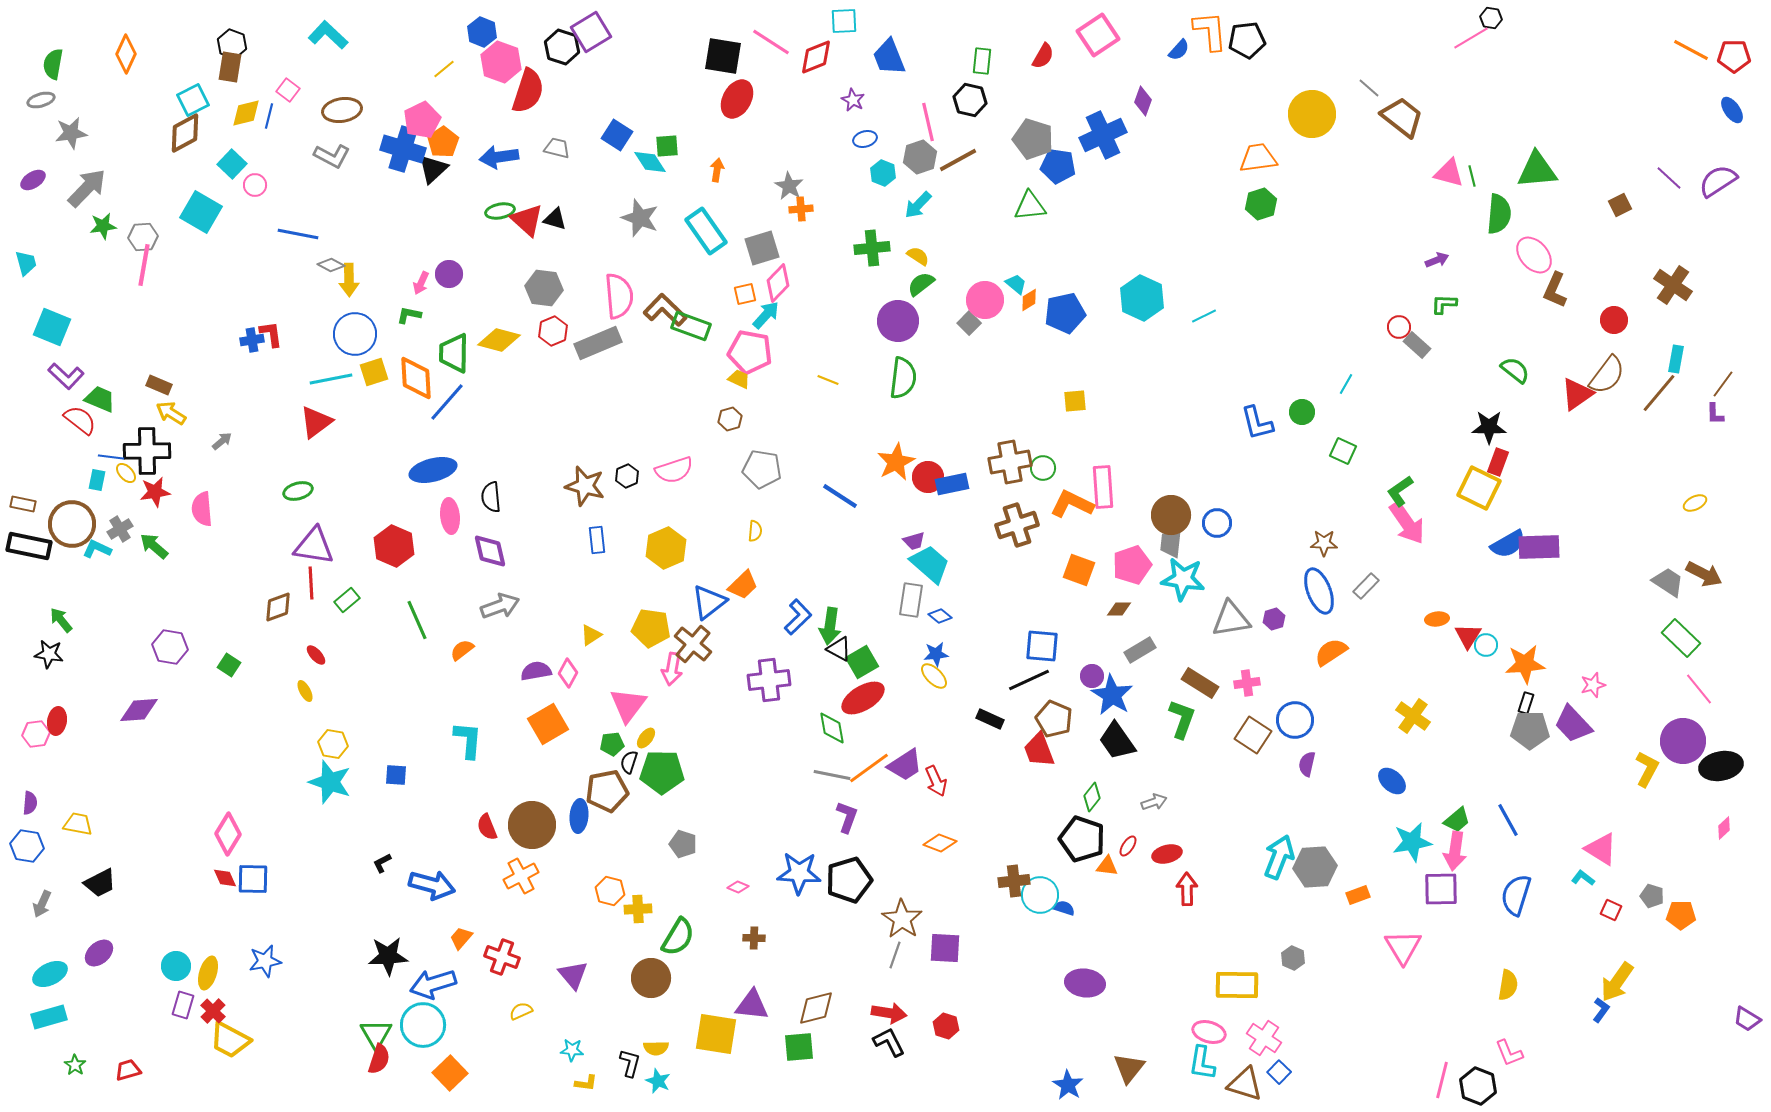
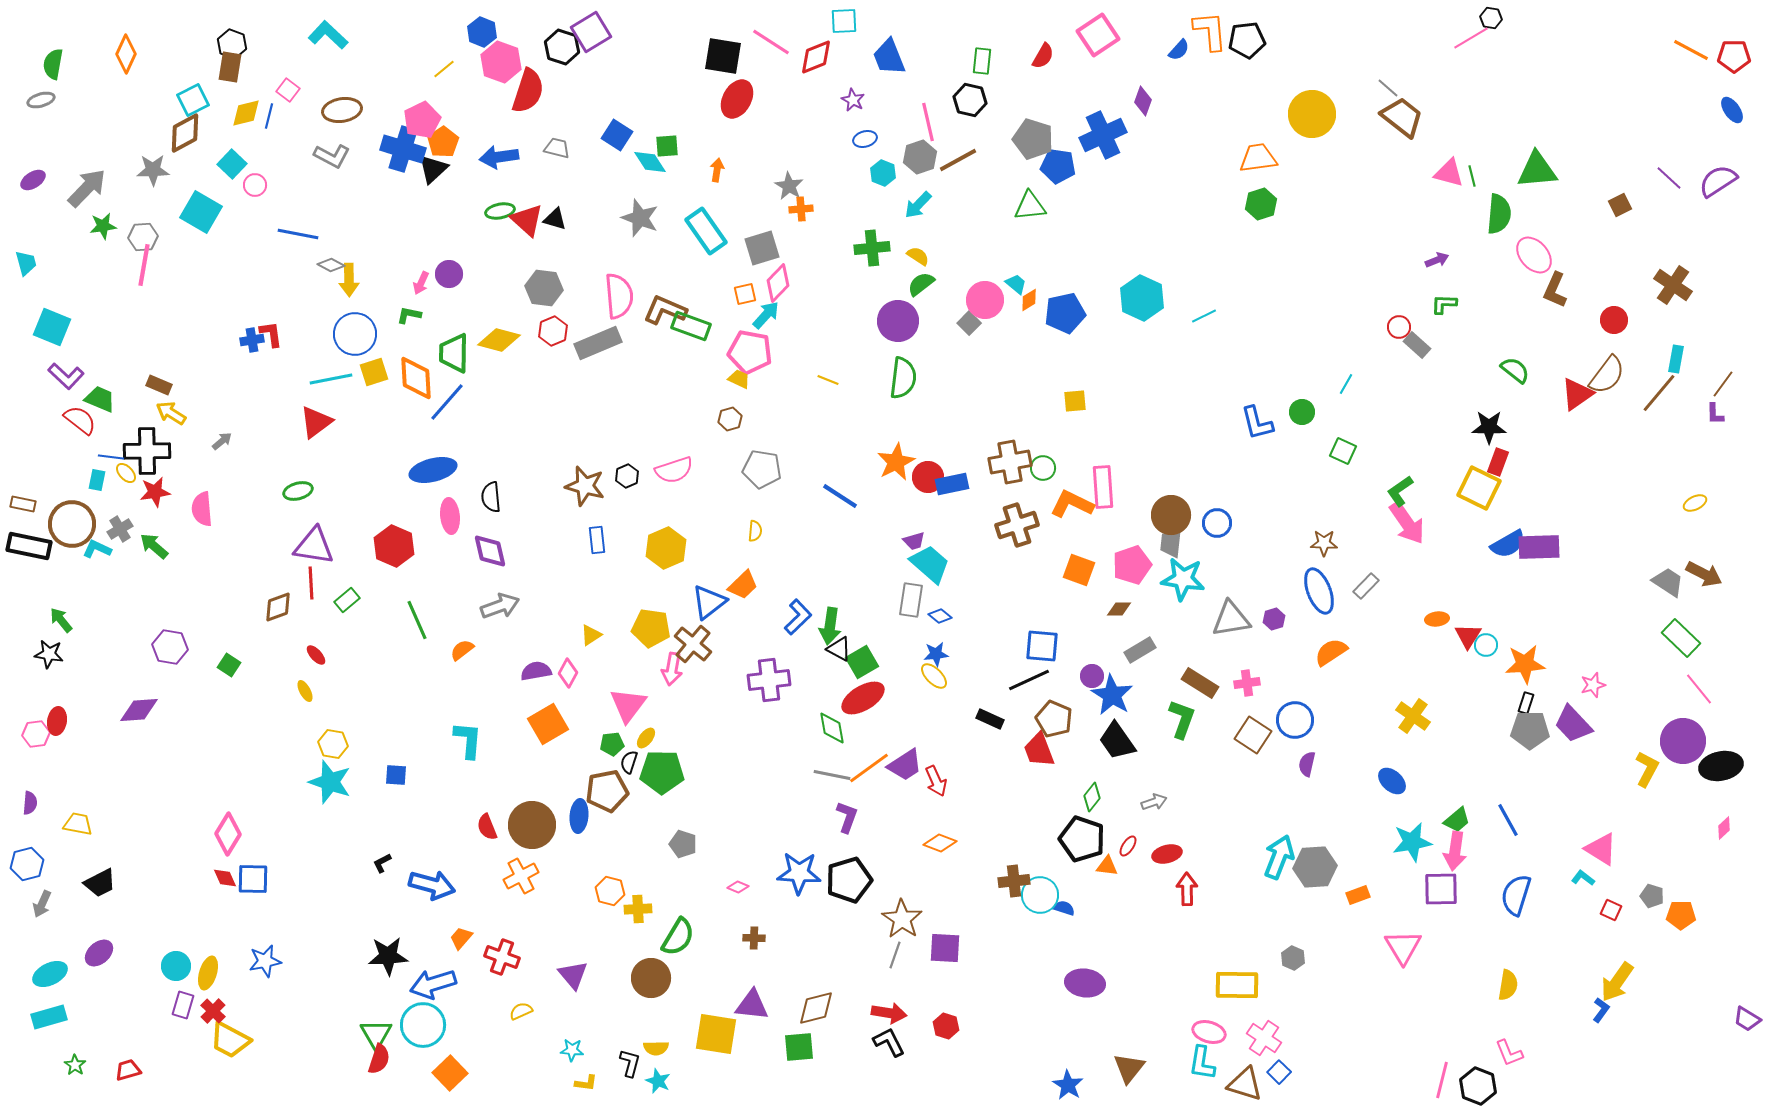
gray line at (1369, 88): moved 19 px right
gray star at (71, 133): moved 82 px right, 37 px down; rotated 8 degrees clockwise
brown L-shape at (665, 310): rotated 21 degrees counterclockwise
blue hexagon at (27, 846): moved 18 px down; rotated 24 degrees counterclockwise
